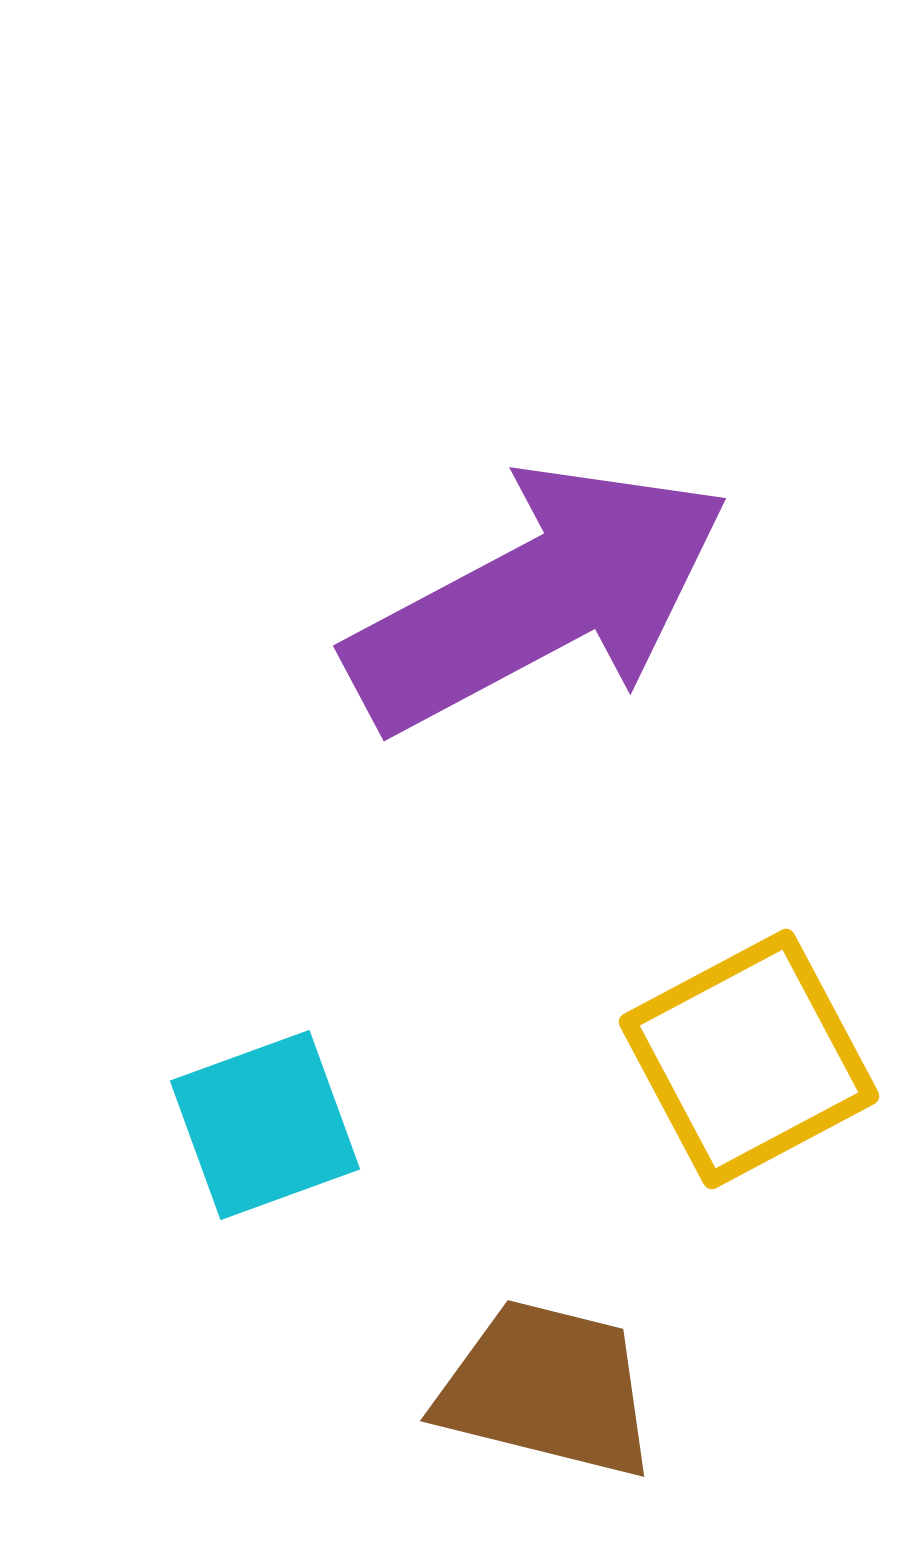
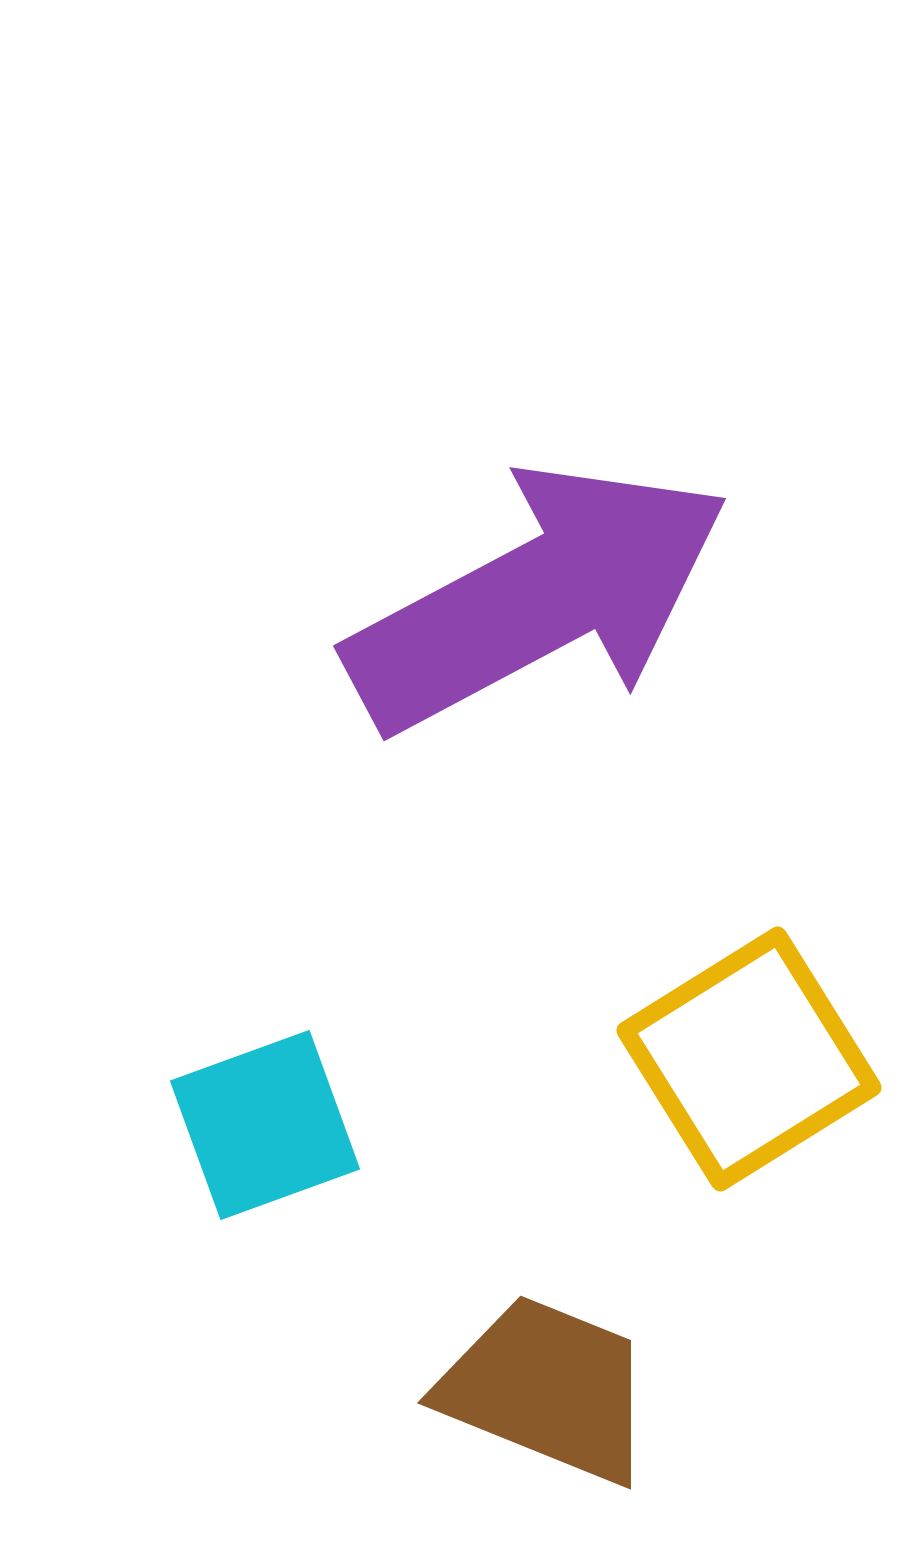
yellow square: rotated 4 degrees counterclockwise
brown trapezoid: rotated 8 degrees clockwise
